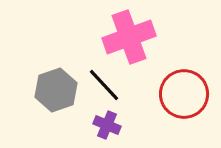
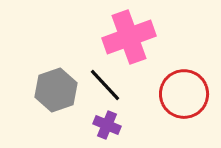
black line: moved 1 px right
